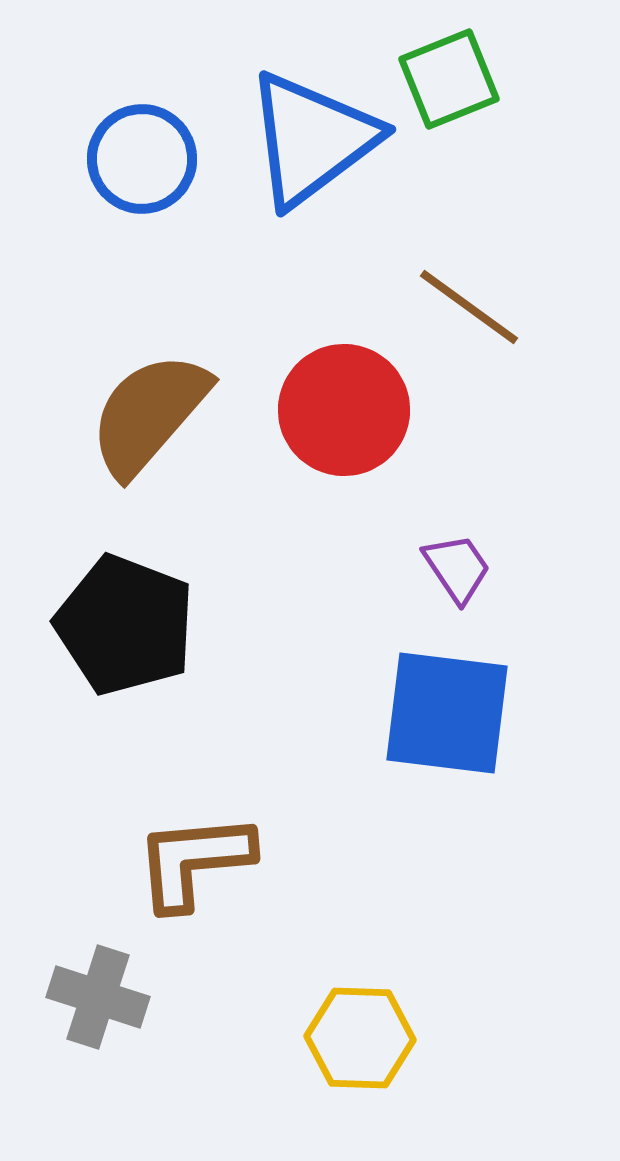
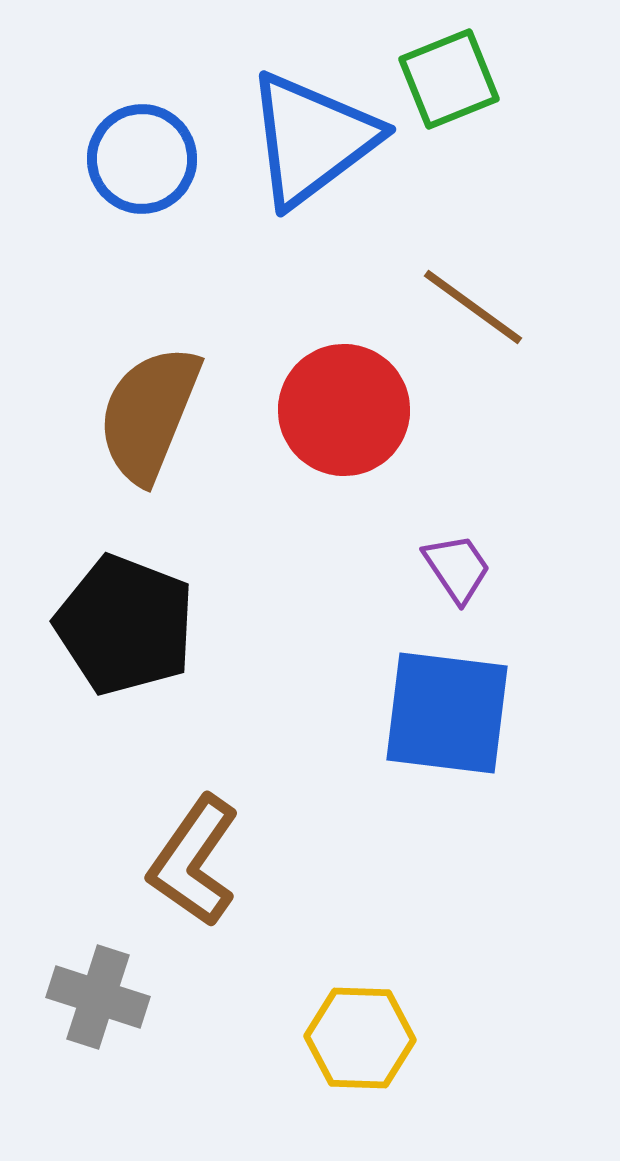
brown line: moved 4 px right
brown semicircle: rotated 19 degrees counterclockwise
brown L-shape: rotated 50 degrees counterclockwise
